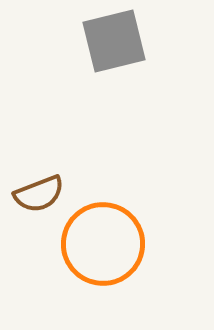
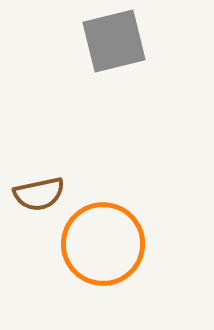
brown semicircle: rotated 9 degrees clockwise
